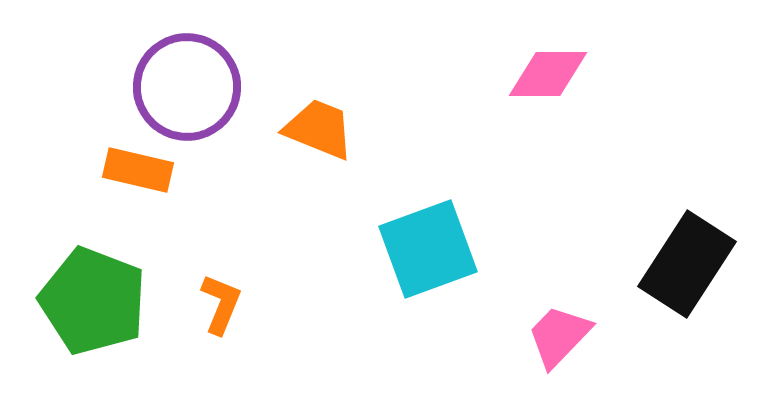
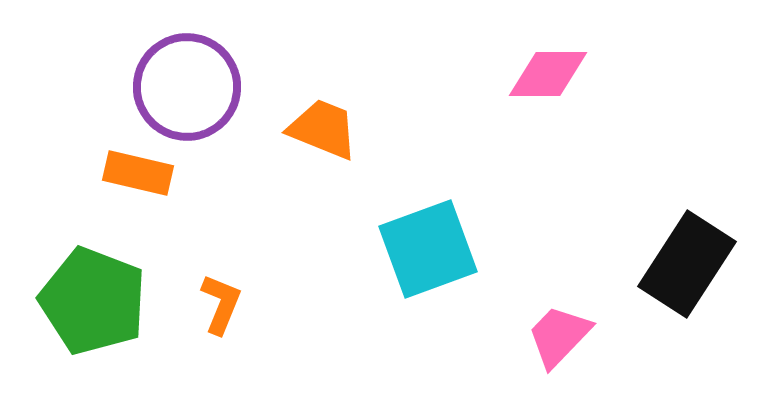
orange trapezoid: moved 4 px right
orange rectangle: moved 3 px down
